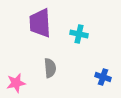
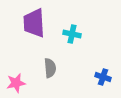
purple trapezoid: moved 6 px left
cyan cross: moved 7 px left
